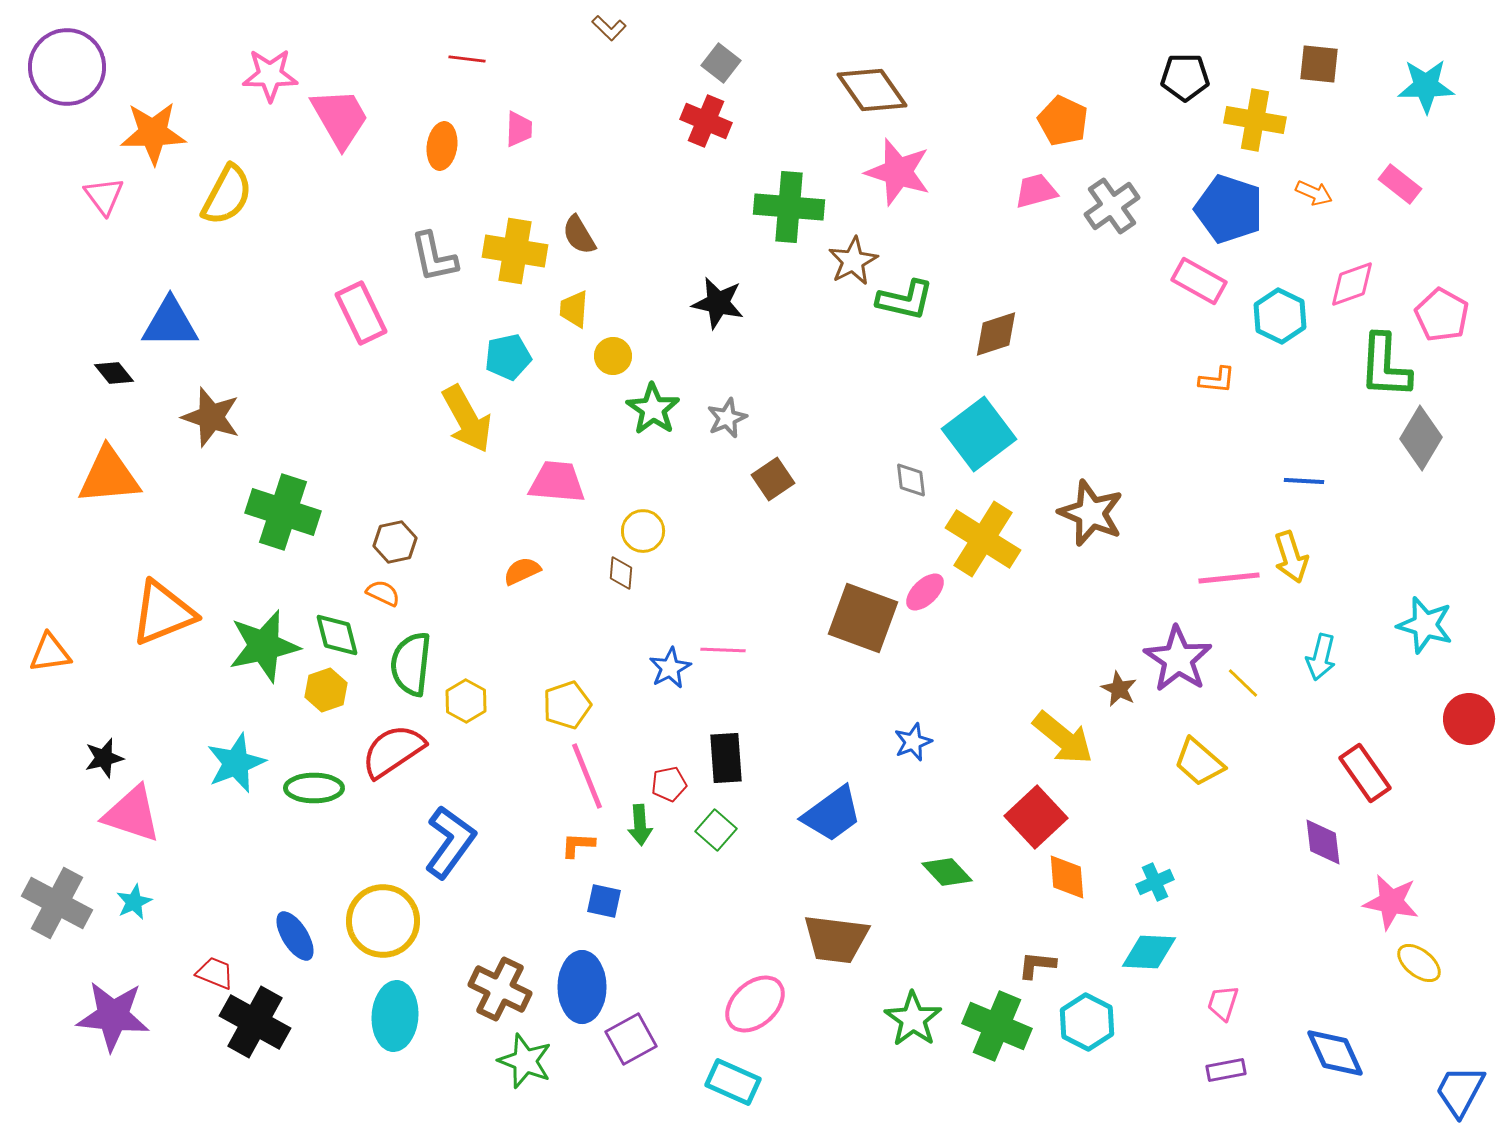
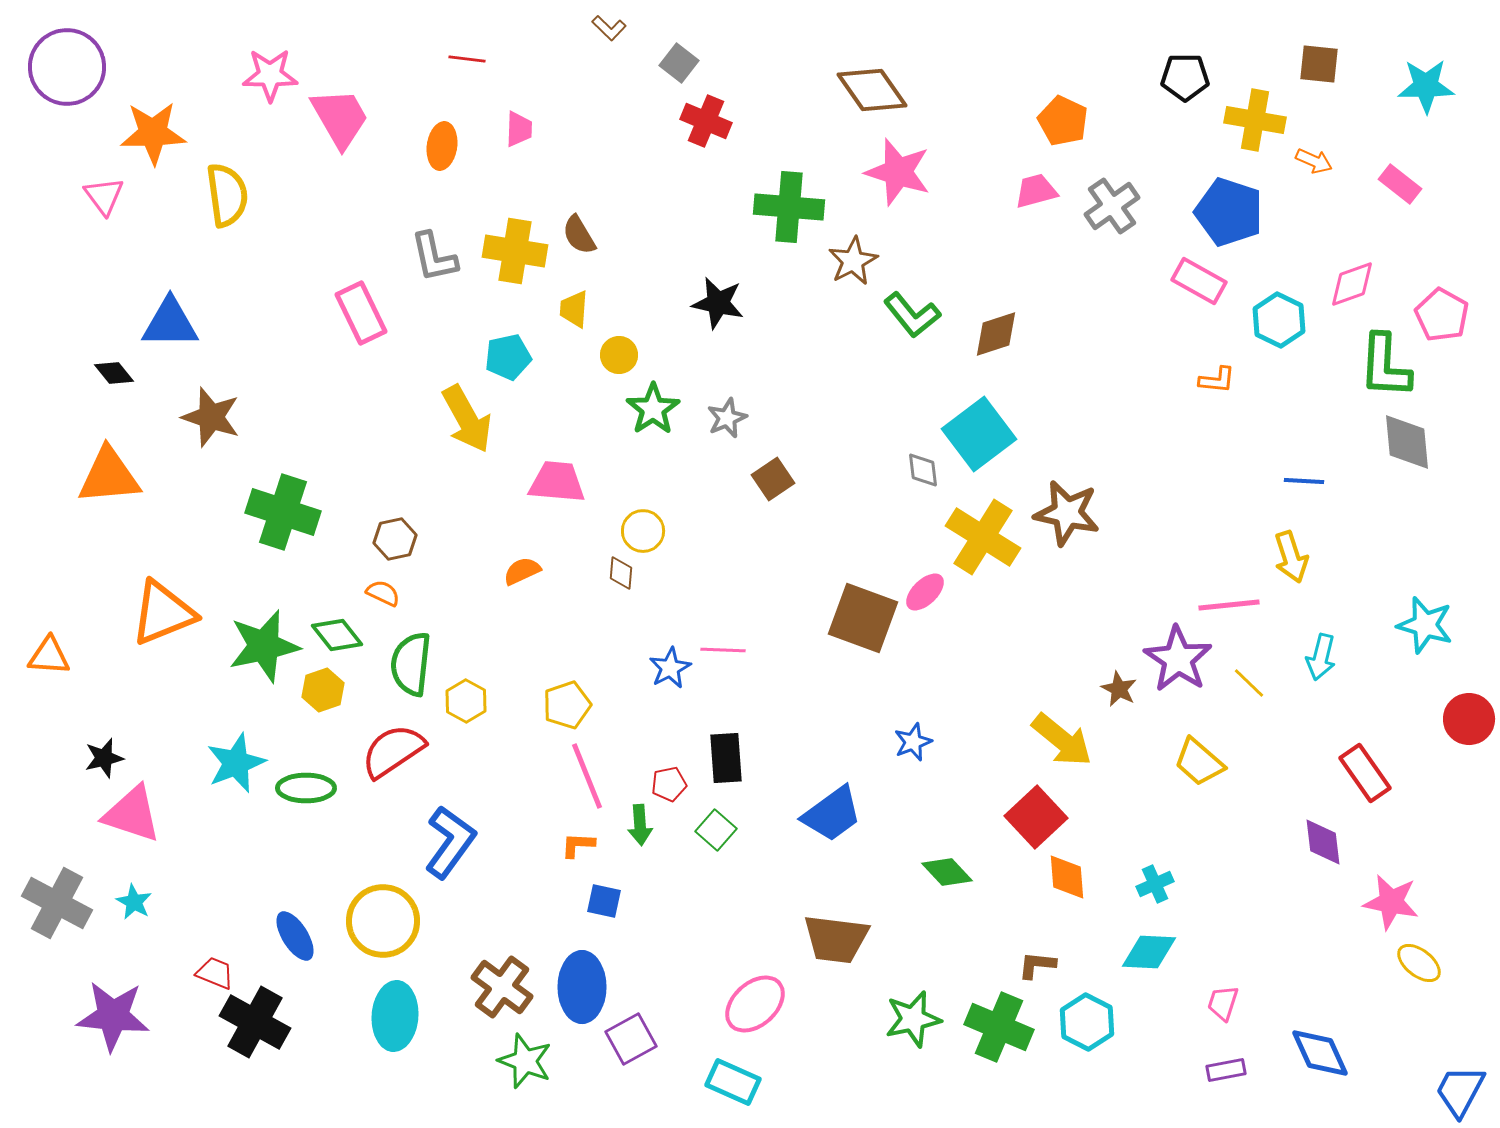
gray square at (721, 63): moved 42 px left
orange arrow at (1314, 193): moved 32 px up
yellow semicircle at (227, 195): rotated 36 degrees counterclockwise
blue pentagon at (1229, 209): moved 3 px down
green L-shape at (905, 300): moved 7 px right, 15 px down; rotated 38 degrees clockwise
cyan hexagon at (1280, 316): moved 1 px left, 4 px down
yellow circle at (613, 356): moved 6 px right, 1 px up
green star at (653, 409): rotated 4 degrees clockwise
gray diamond at (1421, 438): moved 14 px left, 4 px down; rotated 36 degrees counterclockwise
gray diamond at (911, 480): moved 12 px right, 10 px up
brown star at (1091, 513): moved 24 px left; rotated 10 degrees counterclockwise
yellow cross at (983, 539): moved 2 px up
brown hexagon at (395, 542): moved 3 px up
pink line at (1229, 578): moved 27 px down
green diamond at (337, 635): rotated 24 degrees counterclockwise
orange triangle at (50, 653): moved 1 px left, 3 px down; rotated 12 degrees clockwise
yellow line at (1243, 683): moved 6 px right
yellow hexagon at (326, 690): moved 3 px left
yellow arrow at (1063, 738): moved 1 px left, 2 px down
green ellipse at (314, 788): moved 8 px left
cyan cross at (1155, 882): moved 2 px down
cyan star at (134, 902): rotated 18 degrees counterclockwise
brown cross at (500, 989): moved 2 px right, 2 px up; rotated 10 degrees clockwise
green star at (913, 1019): rotated 24 degrees clockwise
green cross at (997, 1026): moved 2 px right, 1 px down
blue diamond at (1335, 1053): moved 15 px left
